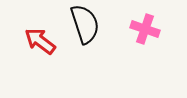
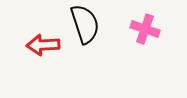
red arrow: moved 3 px right, 4 px down; rotated 40 degrees counterclockwise
